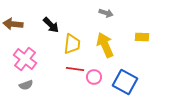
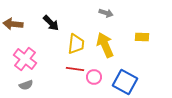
black arrow: moved 2 px up
yellow trapezoid: moved 4 px right
